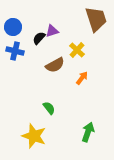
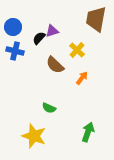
brown trapezoid: rotated 152 degrees counterclockwise
brown semicircle: rotated 72 degrees clockwise
green semicircle: rotated 152 degrees clockwise
